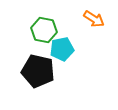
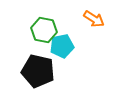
cyan pentagon: moved 3 px up
